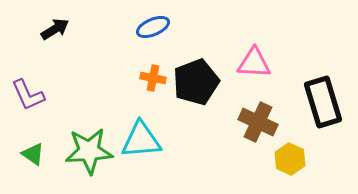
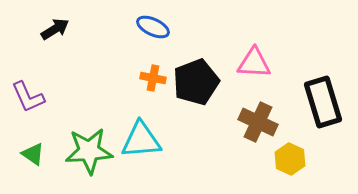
blue ellipse: rotated 48 degrees clockwise
purple L-shape: moved 2 px down
